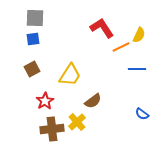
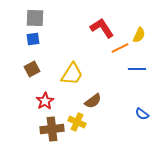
orange line: moved 1 px left, 1 px down
yellow trapezoid: moved 2 px right, 1 px up
yellow cross: rotated 24 degrees counterclockwise
